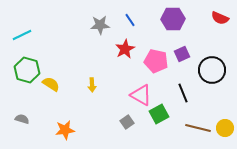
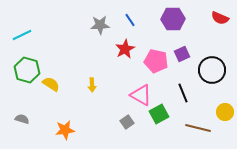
yellow circle: moved 16 px up
